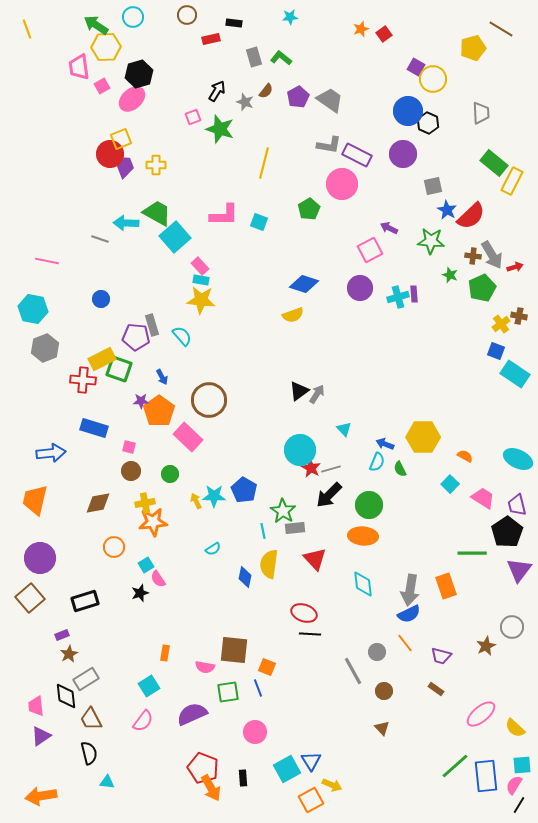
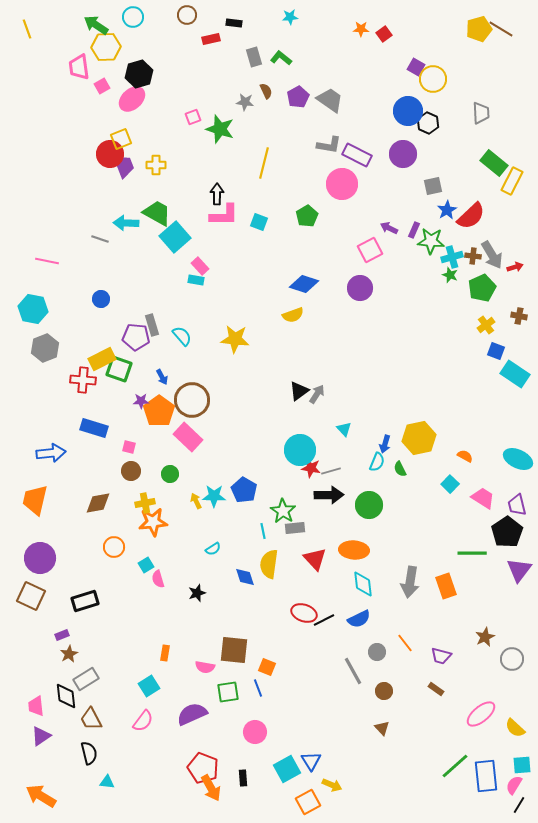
orange star at (361, 29): rotated 21 degrees clockwise
yellow pentagon at (473, 48): moved 6 px right, 19 px up
black arrow at (217, 91): moved 103 px down; rotated 30 degrees counterclockwise
brown semicircle at (266, 91): rotated 63 degrees counterclockwise
gray star at (245, 102): rotated 12 degrees counterclockwise
green pentagon at (309, 209): moved 2 px left, 7 px down
blue star at (447, 210): rotated 12 degrees clockwise
cyan rectangle at (201, 280): moved 5 px left
purple rectangle at (414, 294): moved 64 px up; rotated 28 degrees clockwise
cyan cross at (398, 297): moved 54 px right, 40 px up
yellow star at (201, 300): moved 34 px right, 39 px down
yellow cross at (501, 324): moved 15 px left, 1 px down
brown circle at (209, 400): moved 17 px left
yellow hexagon at (423, 437): moved 4 px left, 1 px down; rotated 12 degrees counterclockwise
blue arrow at (385, 444): rotated 96 degrees counterclockwise
red star at (311, 468): rotated 18 degrees counterclockwise
gray line at (331, 469): moved 2 px down
black arrow at (329, 495): rotated 136 degrees counterclockwise
orange ellipse at (363, 536): moved 9 px left, 14 px down
blue diamond at (245, 577): rotated 30 degrees counterclockwise
pink semicircle at (158, 579): rotated 18 degrees clockwise
gray arrow at (410, 590): moved 8 px up
black star at (140, 593): moved 57 px right
brown square at (30, 598): moved 1 px right, 2 px up; rotated 24 degrees counterclockwise
blue semicircle at (409, 614): moved 50 px left, 5 px down
gray circle at (512, 627): moved 32 px down
black line at (310, 634): moved 14 px right, 14 px up; rotated 30 degrees counterclockwise
brown star at (486, 646): moved 1 px left, 9 px up
orange arrow at (41, 796): rotated 40 degrees clockwise
orange square at (311, 800): moved 3 px left, 2 px down
